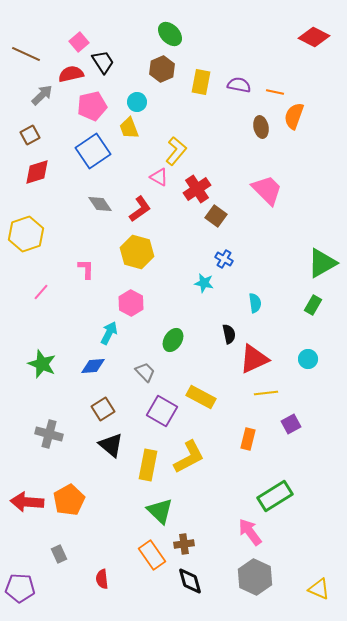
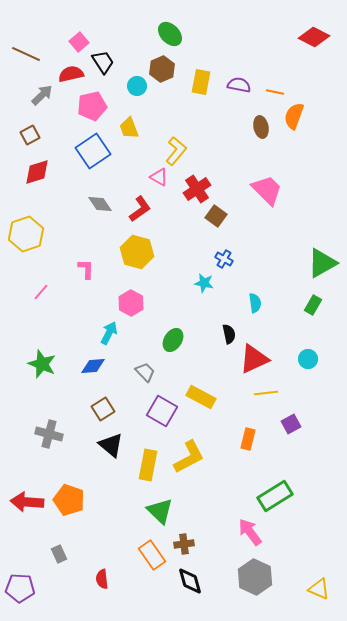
cyan circle at (137, 102): moved 16 px up
orange pentagon at (69, 500): rotated 24 degrees counterclockwise
